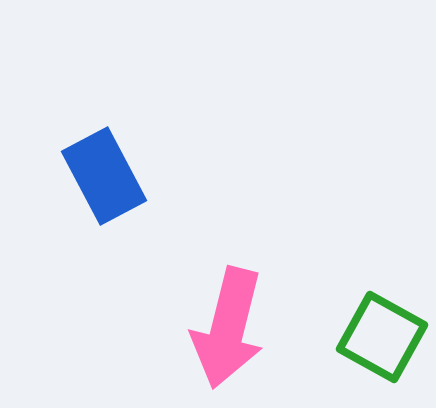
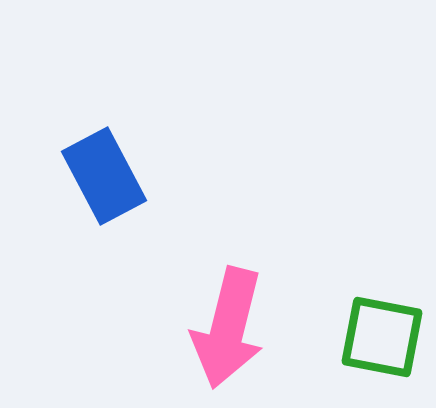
green square: rotated 18 degrees counterclockwise
